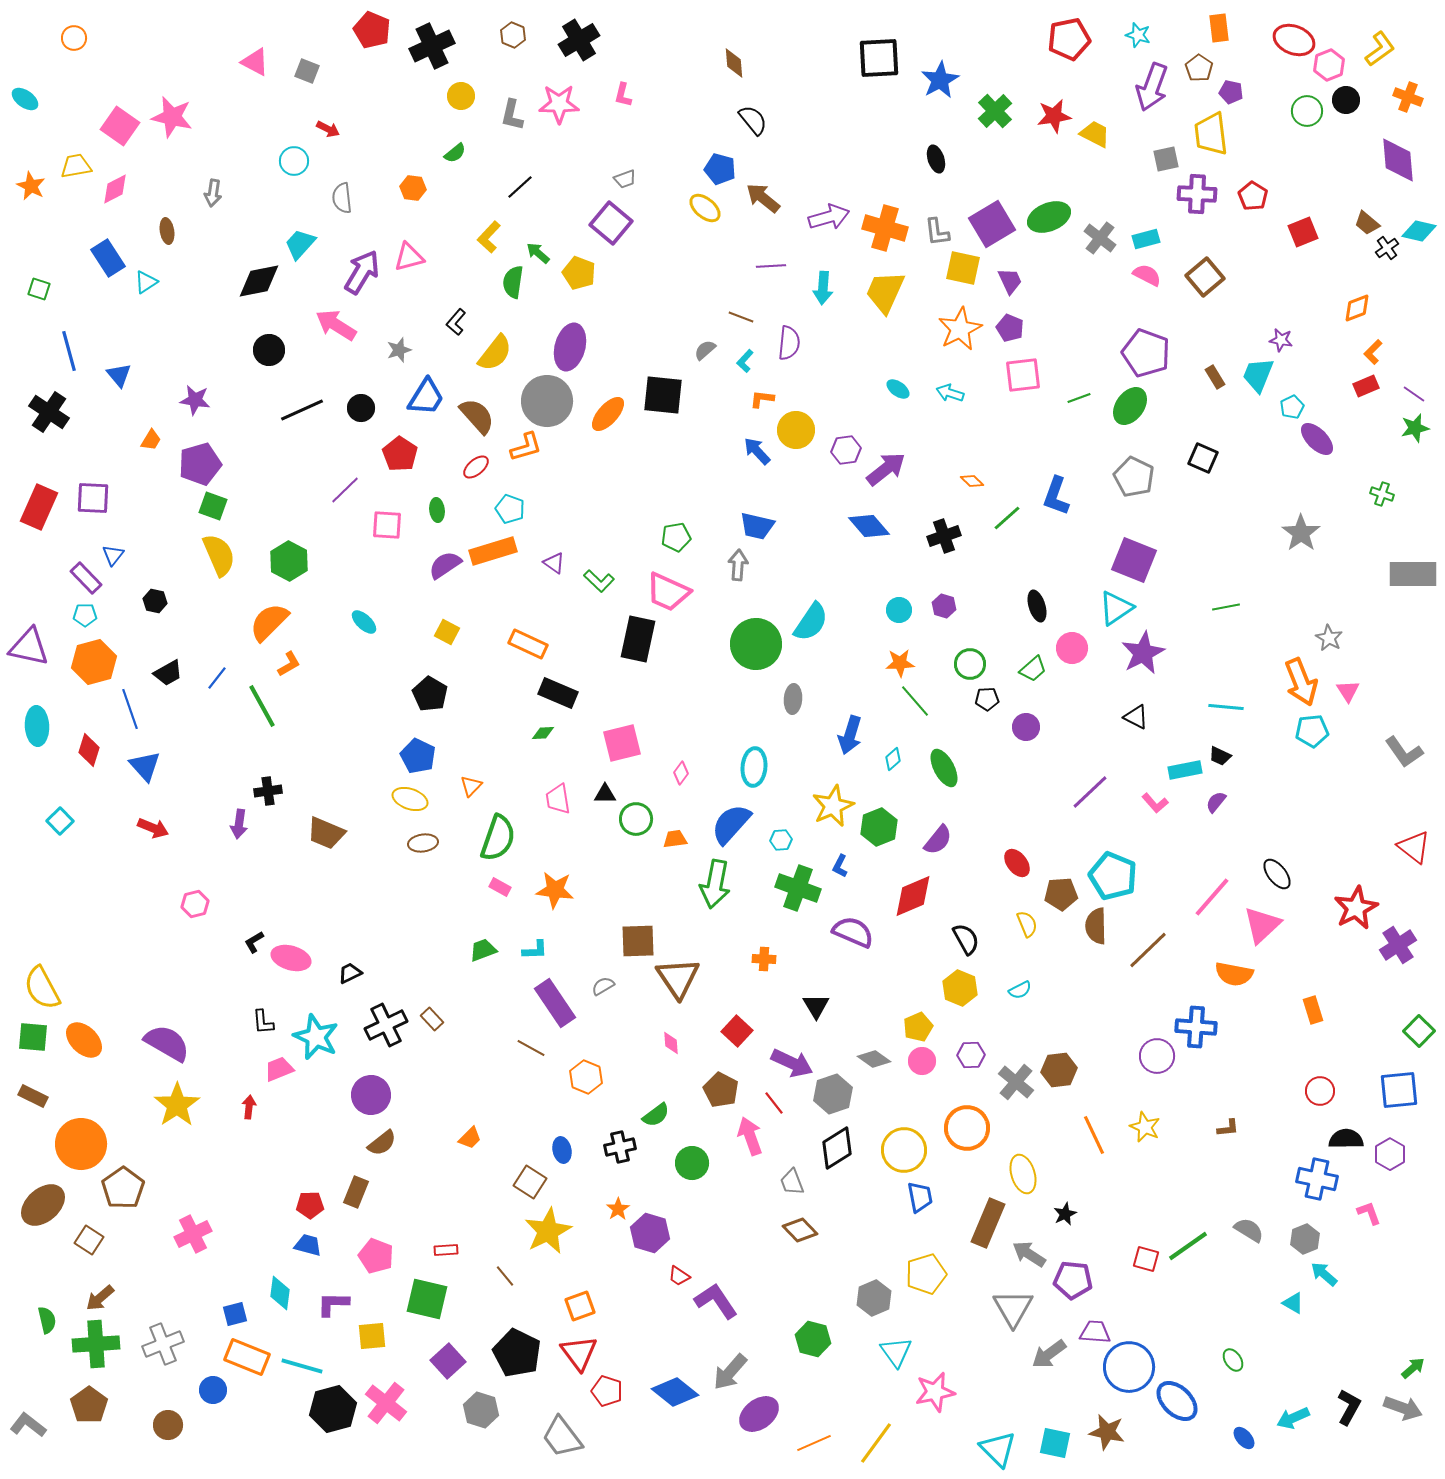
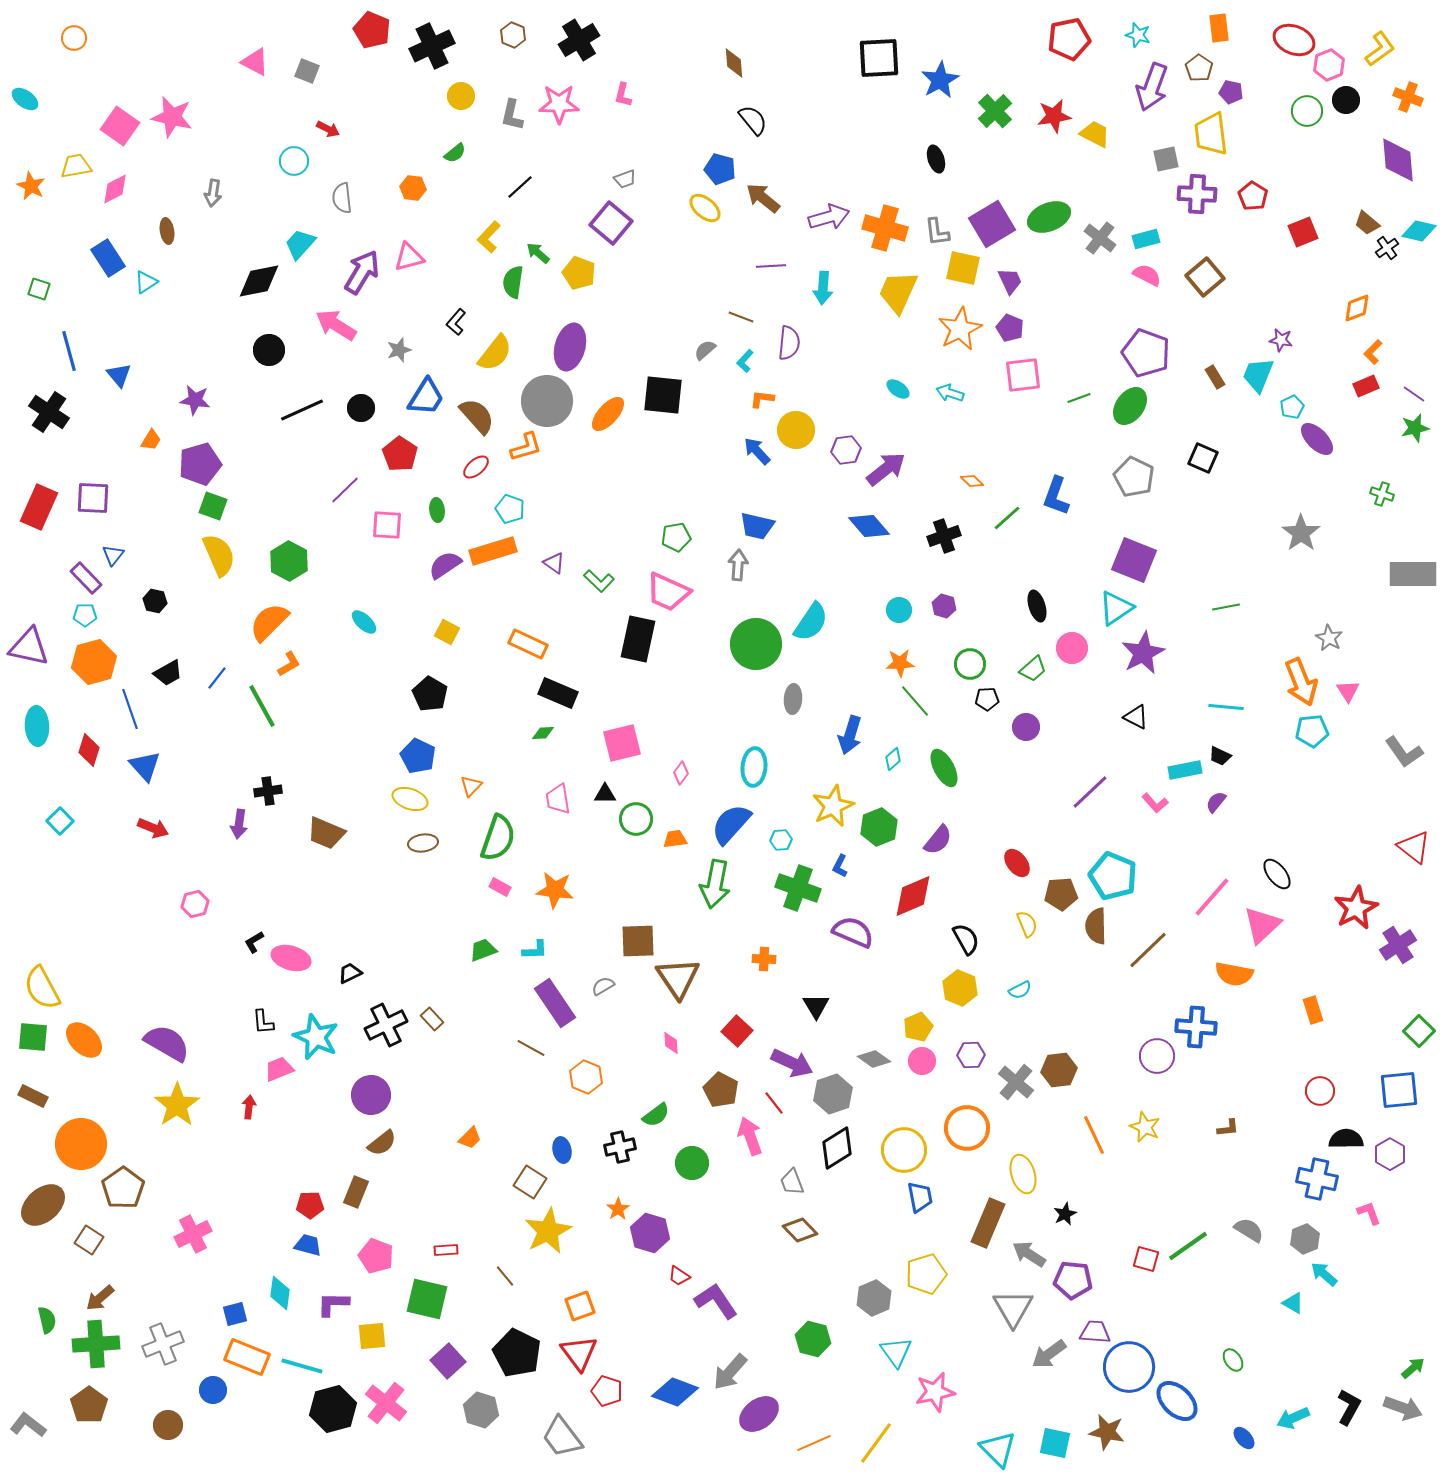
yellow trapezoid at (885, 292): moved 13 px right
blue diamond at (675, 1392): rotated 18 degrees counterclockwise
